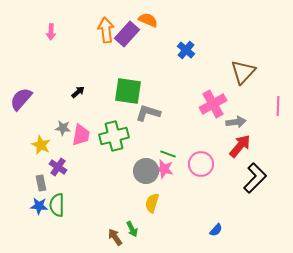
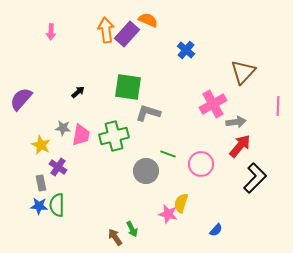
green square: moved 4 px up
pink star: moved 4 px right, 45 px down
yellow semicircle: moved 29 px right
